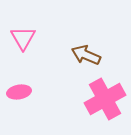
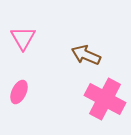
pink ellipse: rotated 55 degrees counterclockwise
pink cross: rotated 33 degrees counterclockwise
